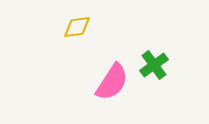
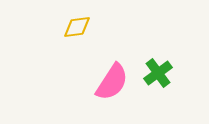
green cross: moved 4 px right, 8 px down
